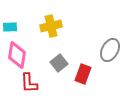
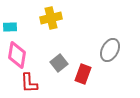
yellow cross: moved 8 px up
